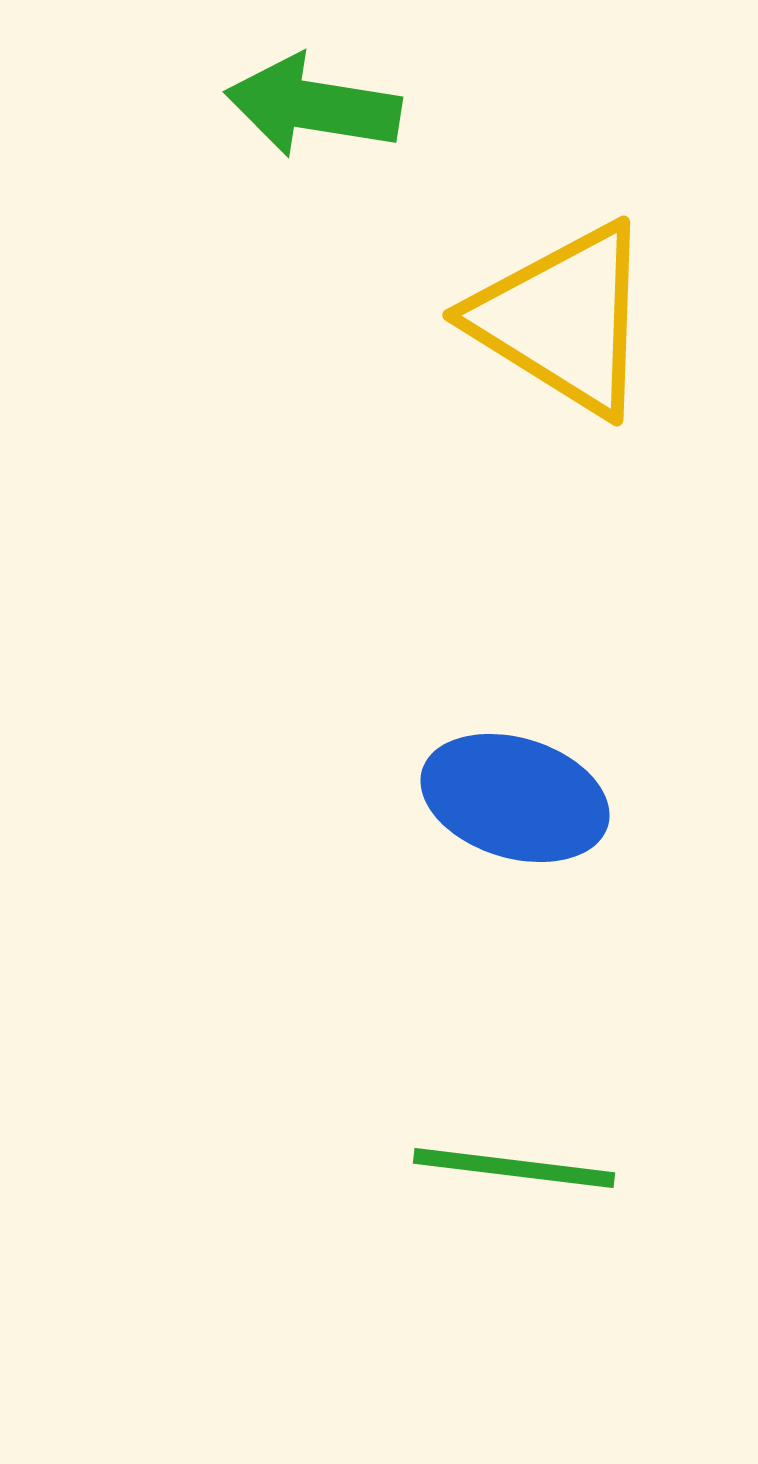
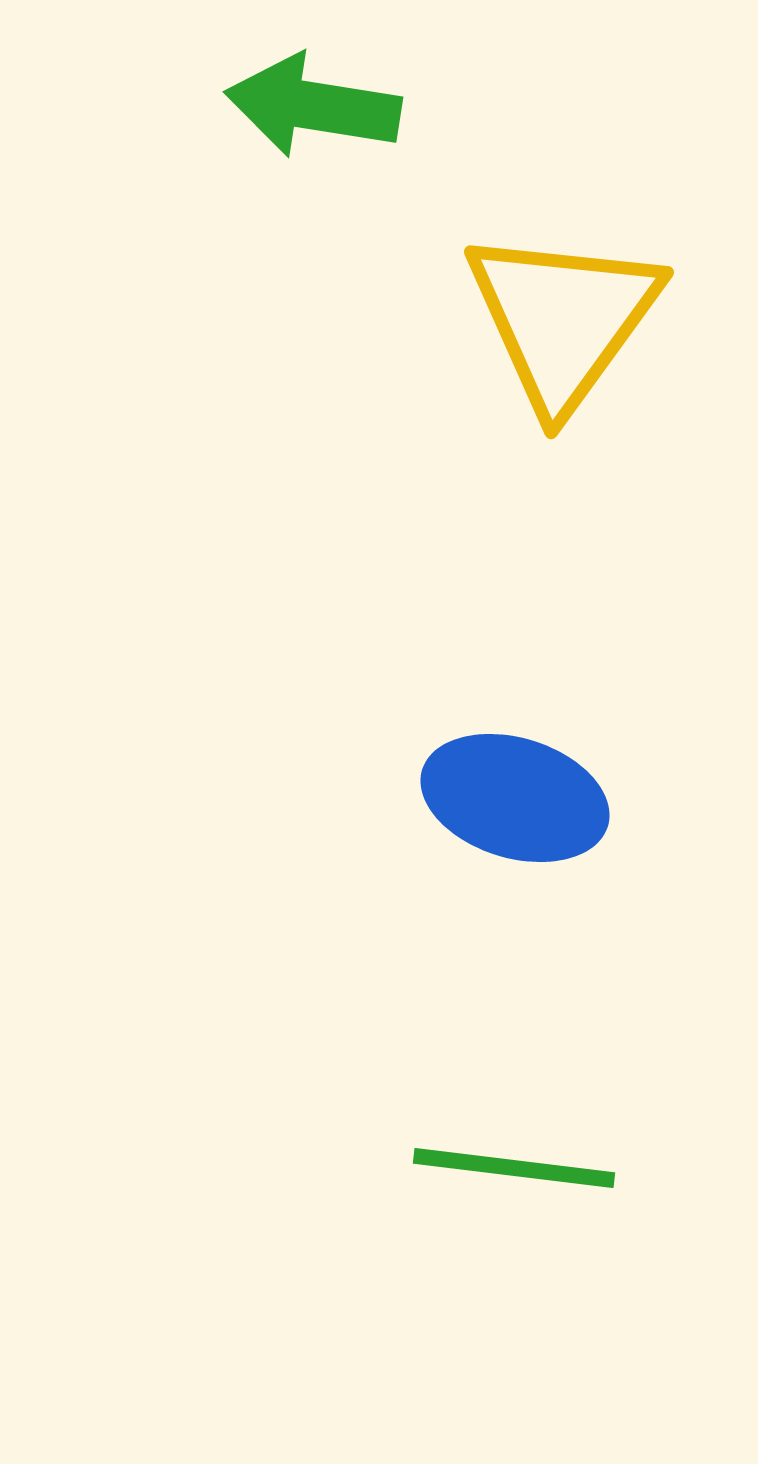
yellow triangle: rotated 34 degrees clockwise
